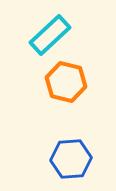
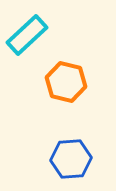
cyan rectangle: moved 23 px left
